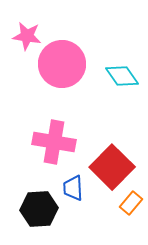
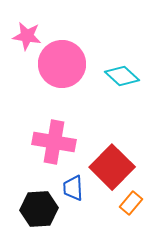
cyan diamond: rotated 12 degrees counterclockwise
